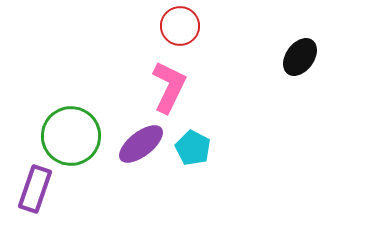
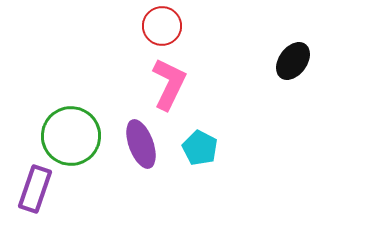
red circle: moved 18 px left
black ellipse: moved 7 px left, 4 px down
pink L-shape: moved 3 px up
purple ellipse: rotated 72 degrees counterclockwise
cyan pentagon: moved 7 px right
